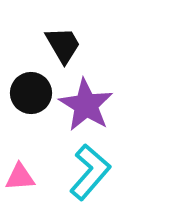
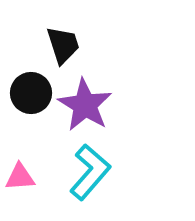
black trapezoid: rotated 12 degrees clockwise
purple star: moved 1 px left
